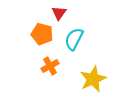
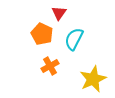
orange pentagon: rotated 10 degrees clockwise
